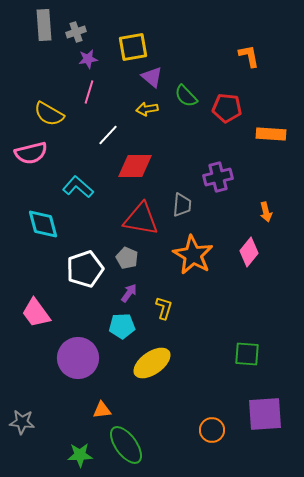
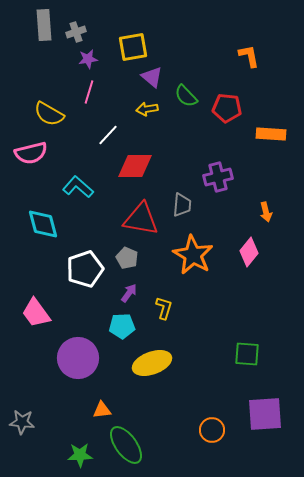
yellow ellipse: rotated 15 degrees clockwise
